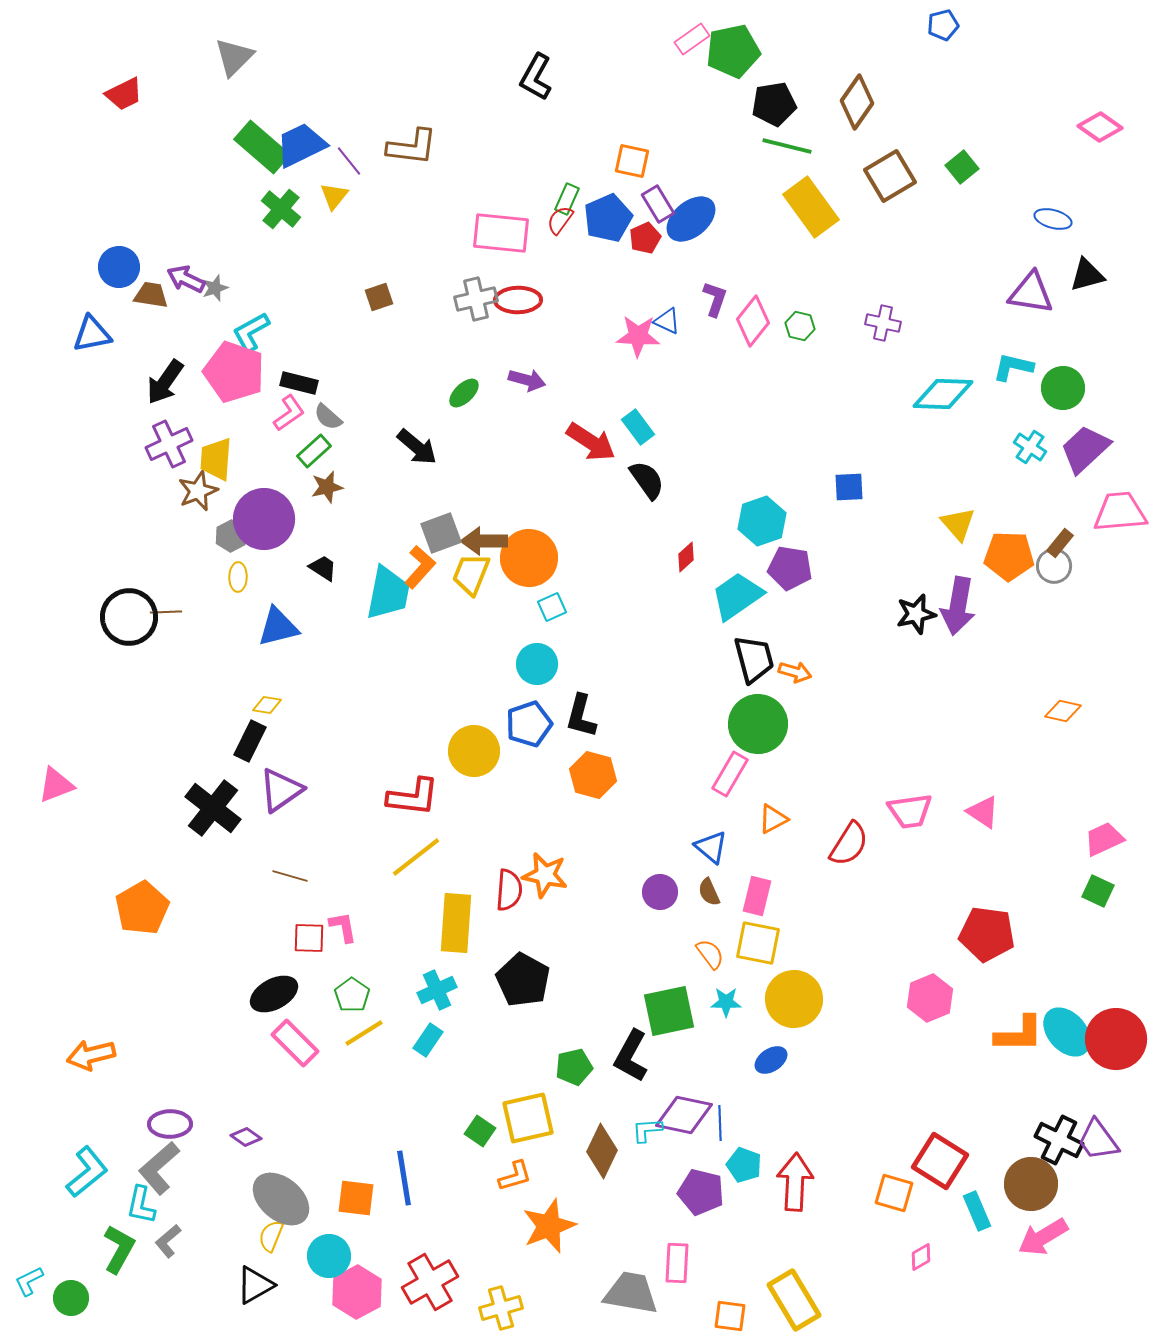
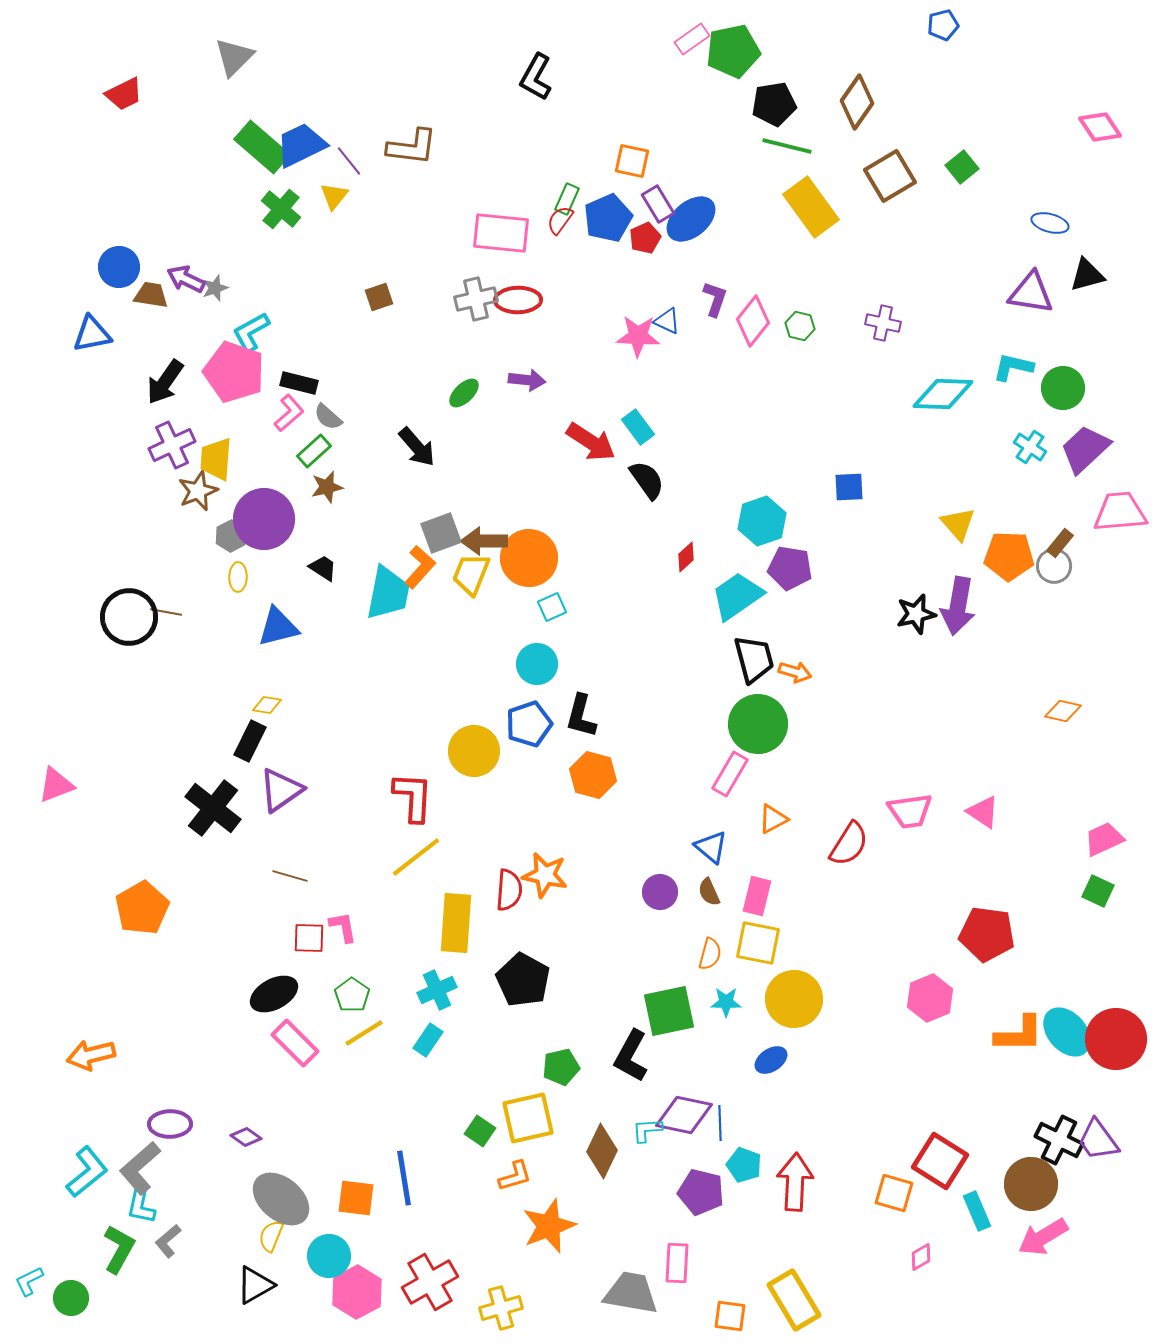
pink diamond at (1100, 127): rotated 21 degrees clockwise
blue ellipse at (1053, 219): moved 3 px left, 4 px down
purple arrow at (527, 380): rotated 9 degrees counterclockwise
pink L-shape at (289, 413): rotated 6 degrees counterclockwise
purple cross at (169, 444): moved 3 px right, 1 px down
black arrow at (417, 447): rotated 9 degrees clockwise
brown line at (166, 612): rotated 12 degrees clockwise
red L-shape at (413, 797): rotated 94 degrees counterclockwise
orange semicircle at (710, 954): rotated 52 degrees clockwise
green pentagon at (574, 1067): moved 13 px left
gray L-shape at (159, 1168): moved 19 px left
